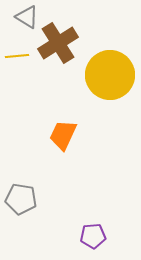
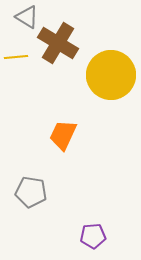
brown cross: rotated 27 degrees counterclockwise
yellow line: moved 1 px left, 1 px down
yellow circle: moved 1 px right
gray pentagon: moved 10 px right, 7 px up
